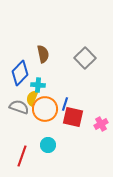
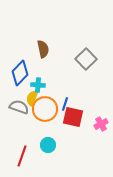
brown semicircle: moved 5 px up
gray square: moved 1 px right, 1 px down
